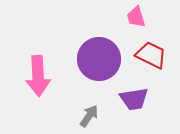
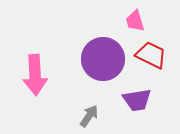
pink trapezoid: moved 1 px left, 4 px down
purple circle: moved 4 px right
pink arrow: moved 3 px left, 1 px up
purple trapezoid: moved 3 px right, 1 px down
